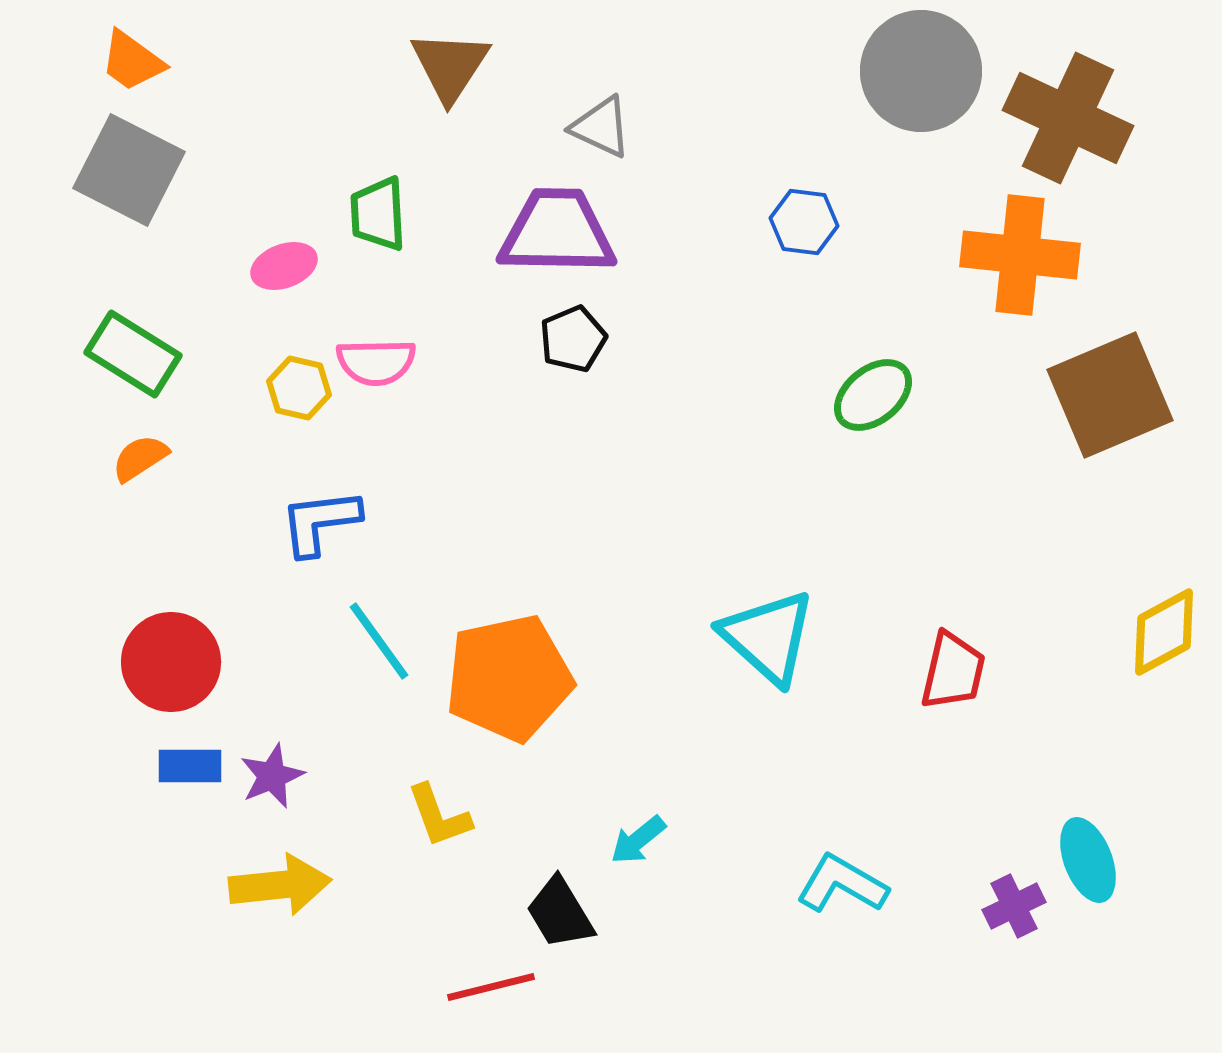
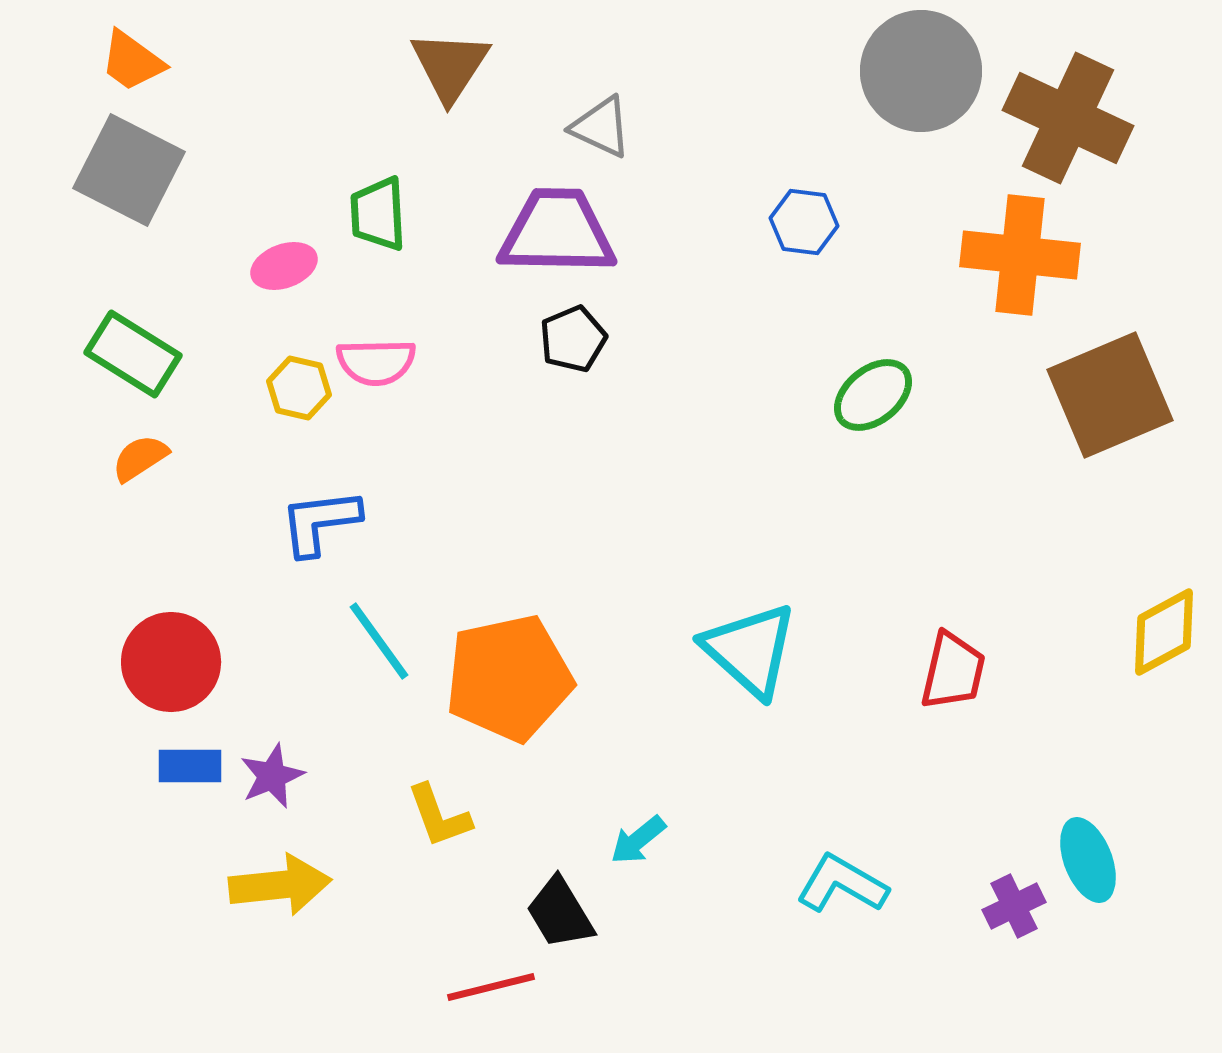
cyan triangle: moved 18 px left, 13 px down
